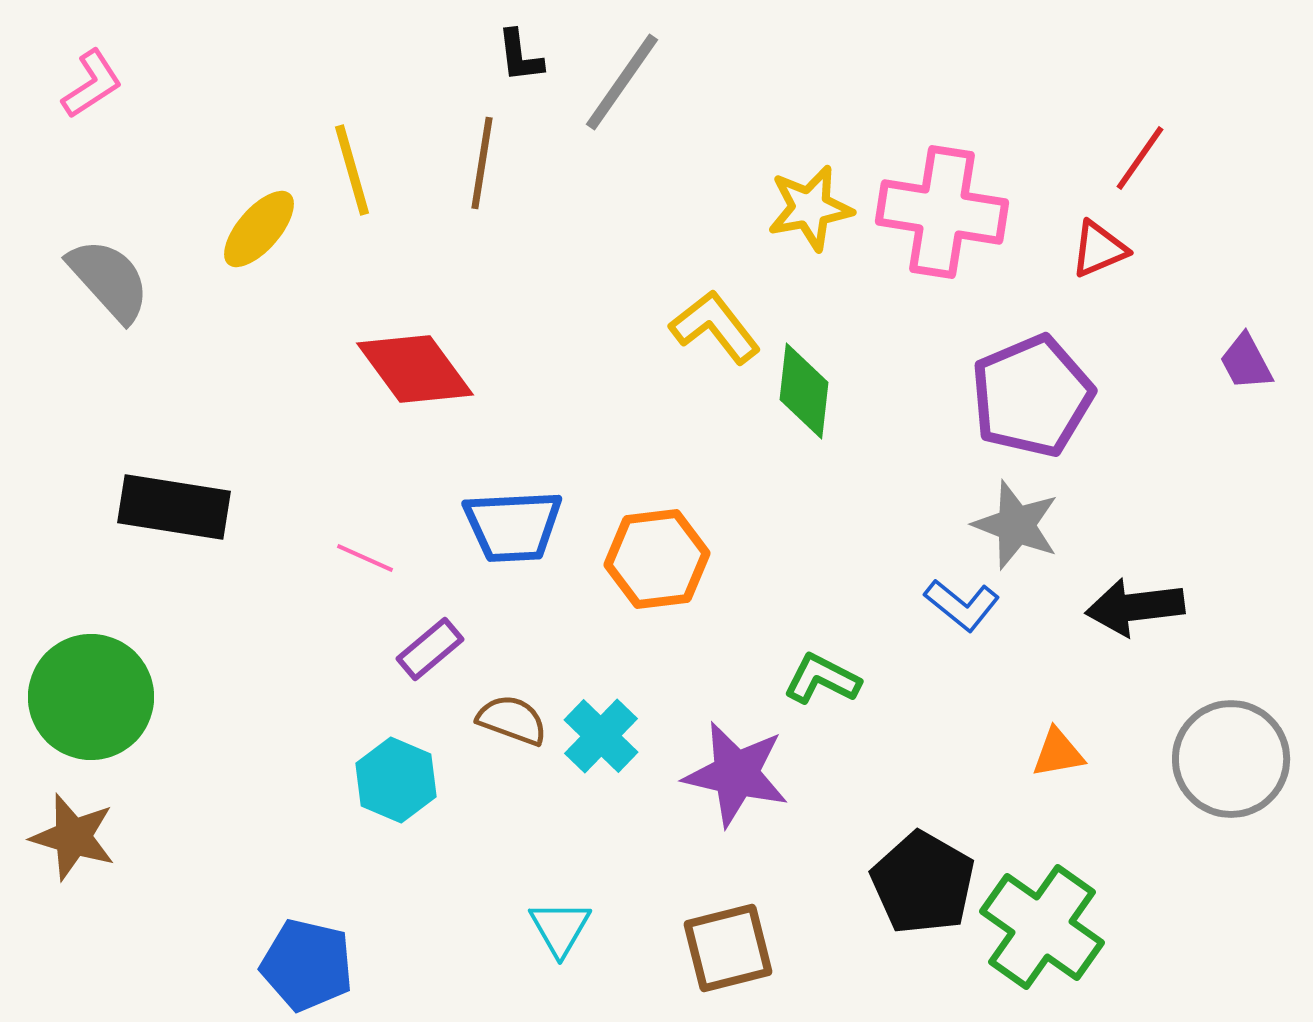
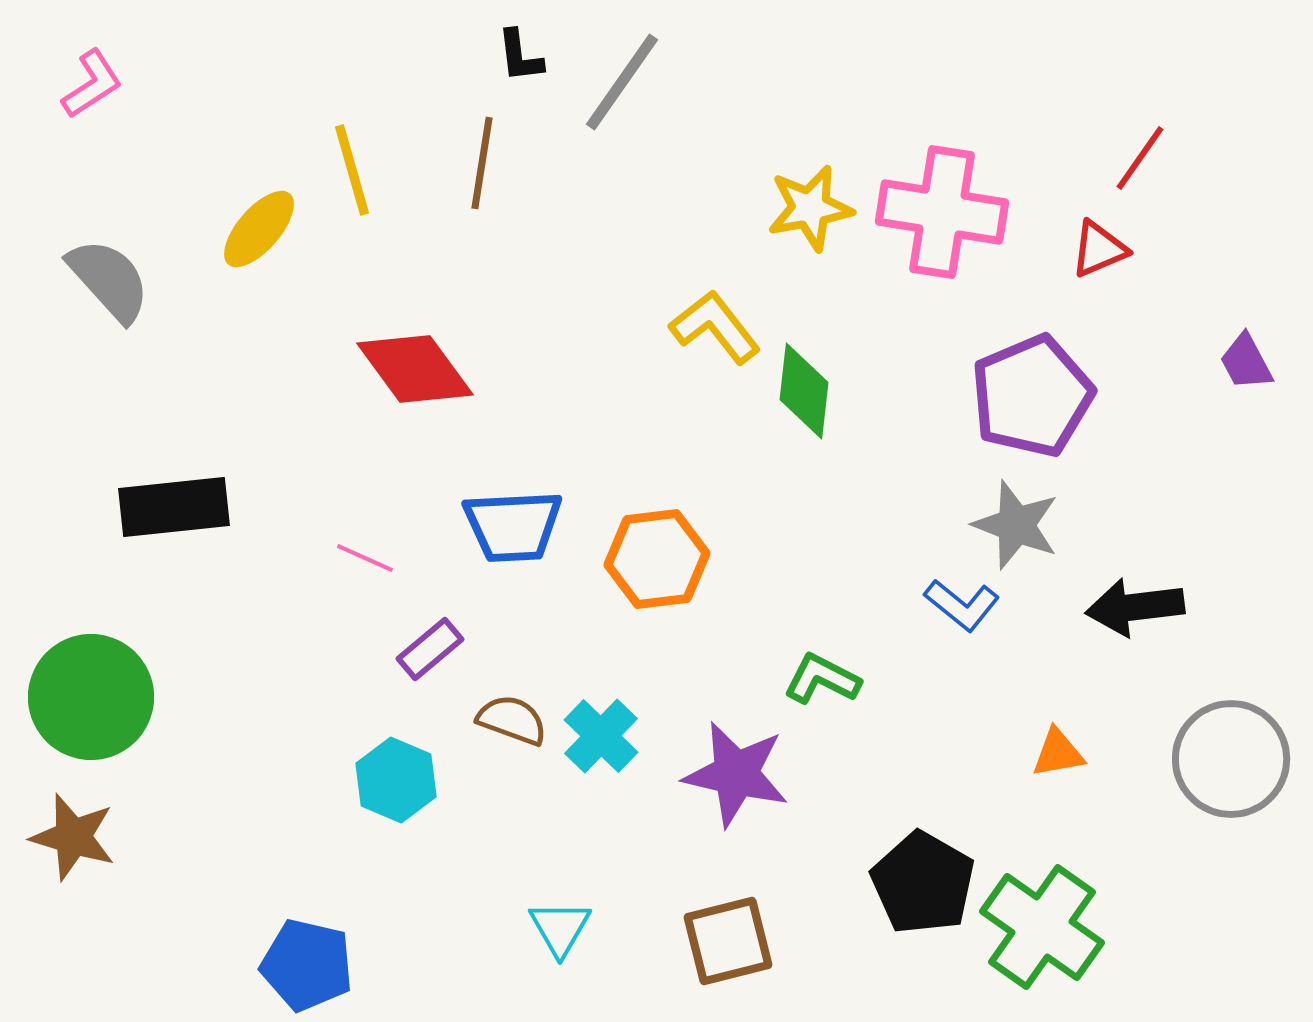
black rectangle: rotated 15 degrees counterclockwise
brown square: moved 7 px up
